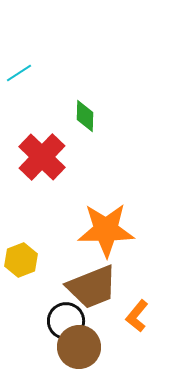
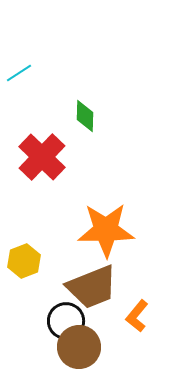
yellow hexagon: moved 3 px right, 1 px down
